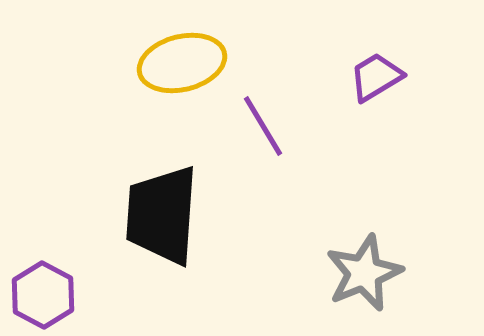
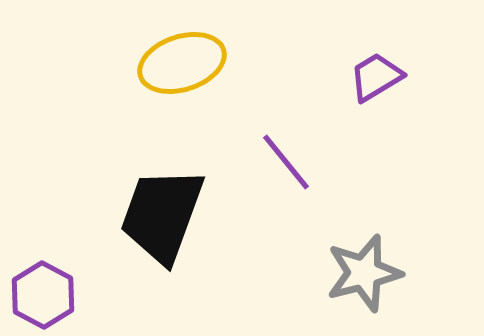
yellow ellipse: rotated 4 degrees counterclockwise
purple line: moved 23 px right, 36 px down; rotated 8 degrees counterclockwise
black trapezoid: rotated 16 degrees clockwise
gray star: rotated 8 degrees clockwise
